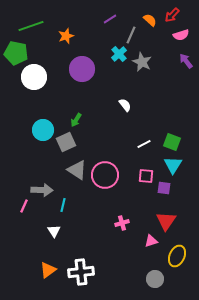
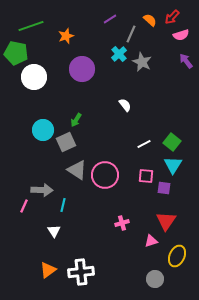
red arrow: moved 2 px down
gray line: moved 1 px up
green square: rotated 18 degrees clockwise
